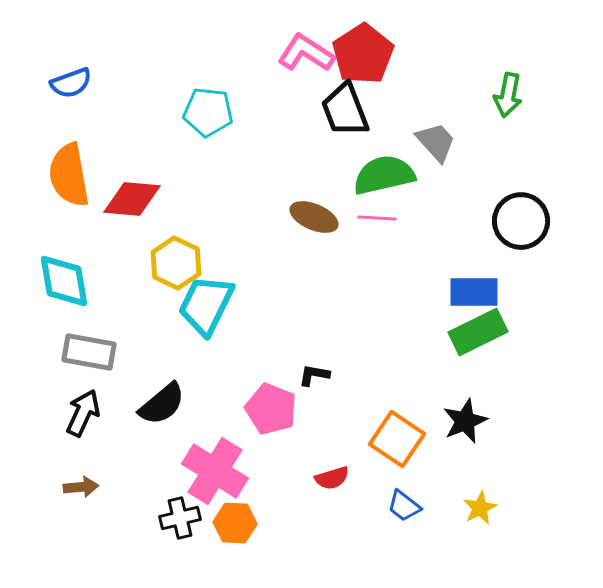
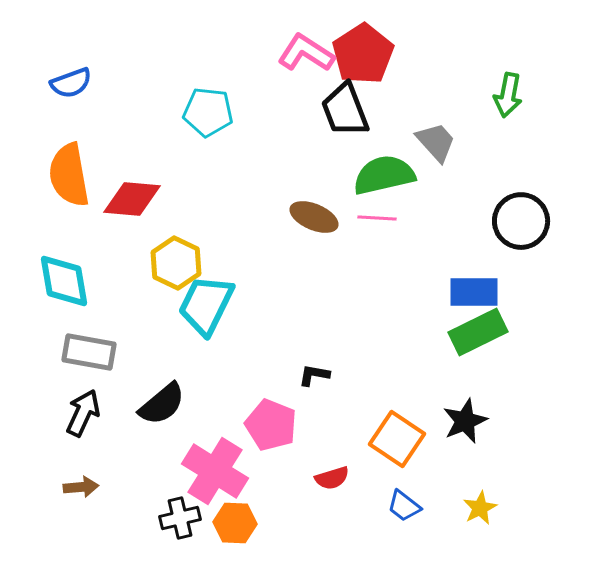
pink pentagon: moved 16 px down
